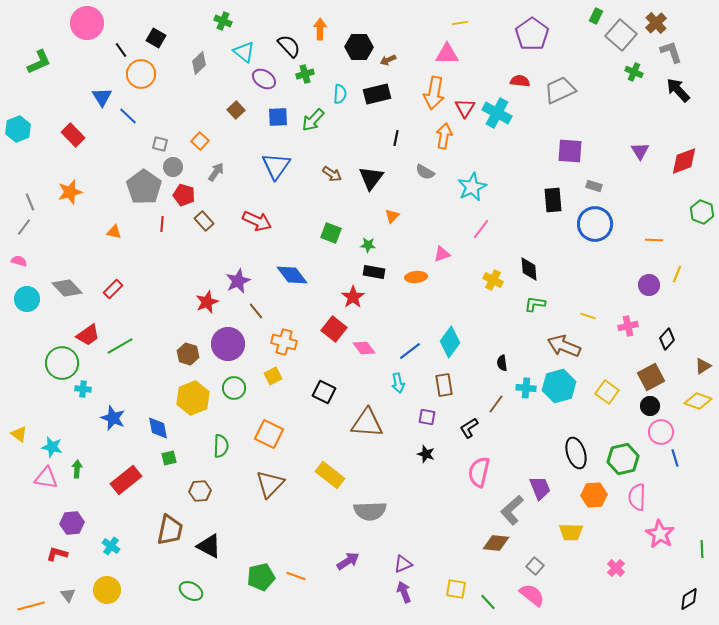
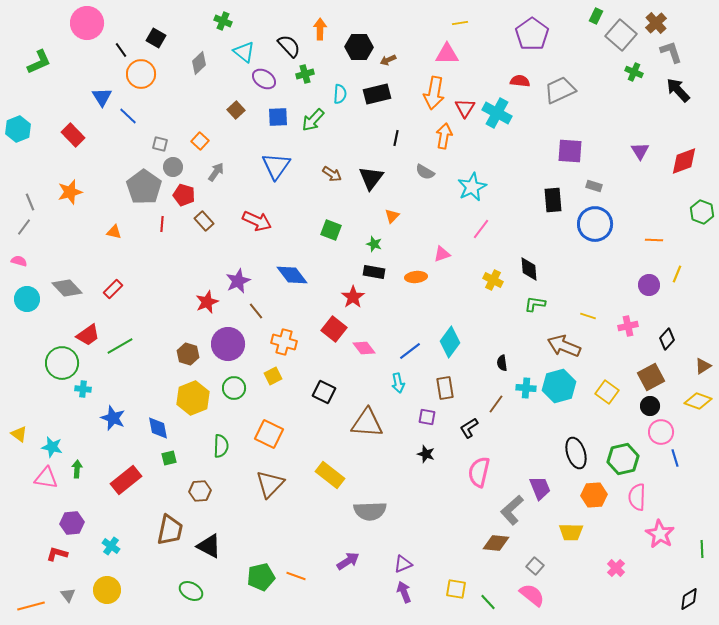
green square at (331, 233): moved 3 px up
green star at (368, 245): moved 6 px right, 1 px up; rotated 14 degrees clockwise
brown rectangle at (444, 385): moved 1 px right, 3 px down
